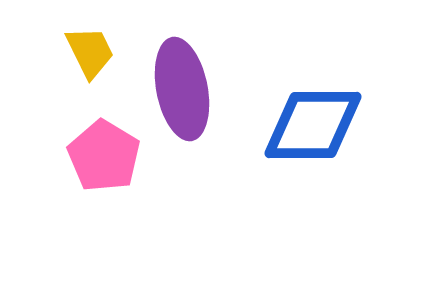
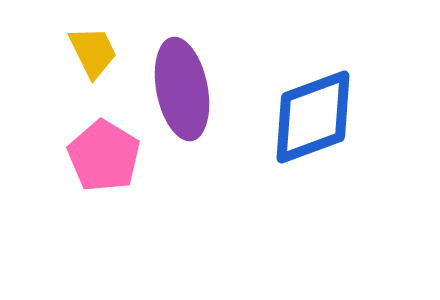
yellow trapezoid: moved 3 px right
blue diamond: moved 8 px up; rotated 20 degrees counterclockwise
